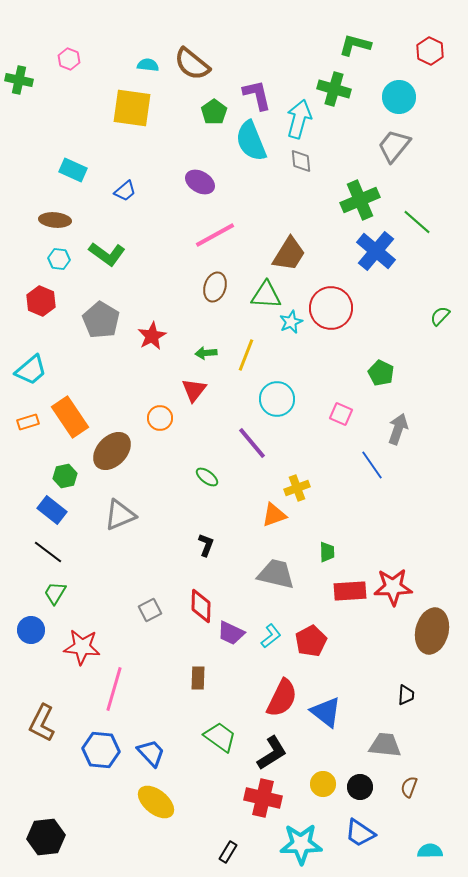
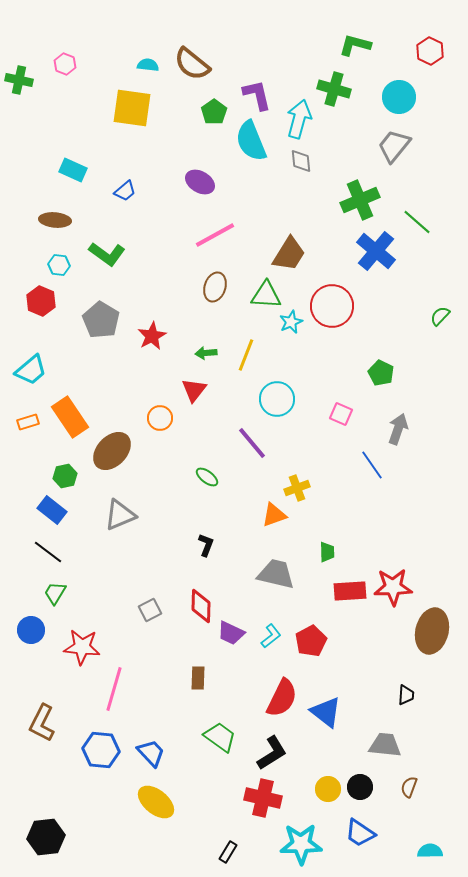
pink hexagon at (69, 59): moved 4 px left, 5 px down
cyan hexagon at (59, 259): moved 6 px down
red circle at (331, 308): moved 1 px right, 2 px up
yellow circle at (323, 784): moved 5 px right, 5 px down
